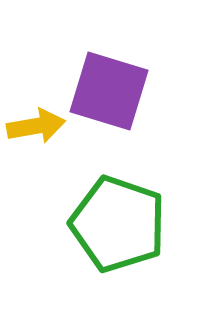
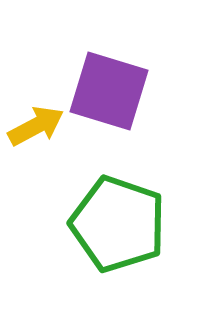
yellow arrow: rotated 18 degrees counterclockwise
